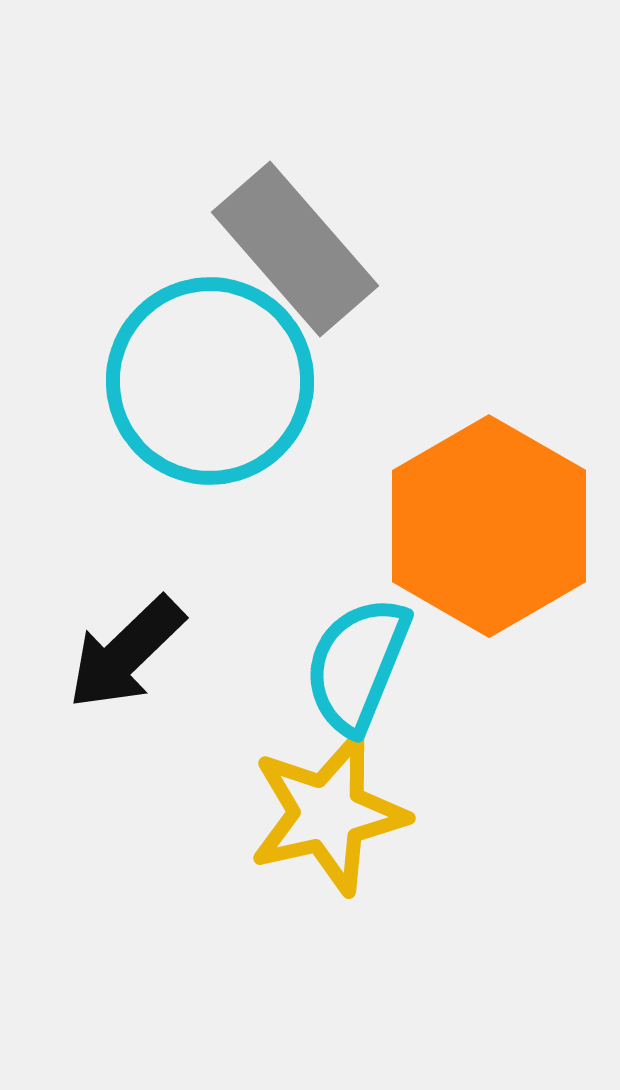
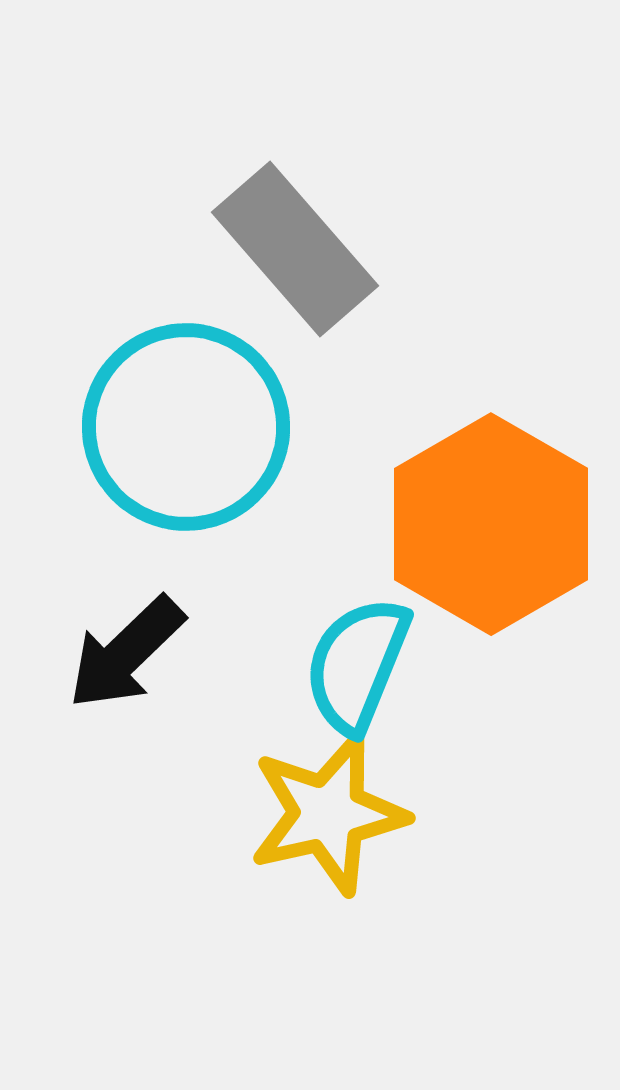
cyan circle: moved 24 px left, 46 px down
orange hexagon: moved 2 px right, 2 px up
